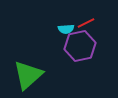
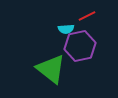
red line: moved 1 px right, 7 px up
green triangle: moved 23 px right, 6 px up; rotated 40 degrees counterclockwise
